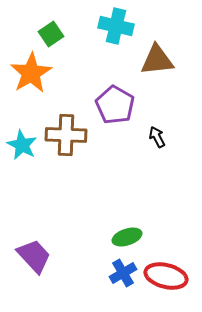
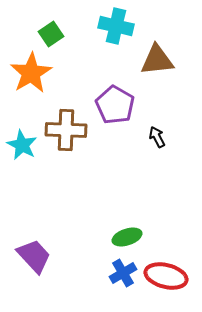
brown cross: moved 5 px up
